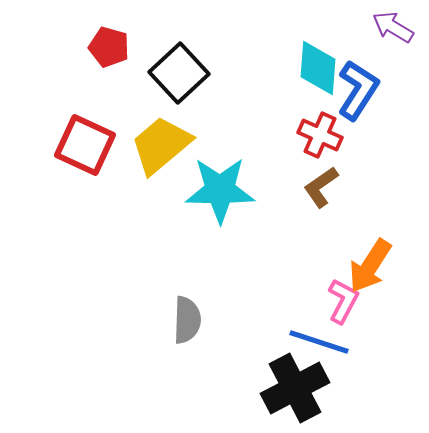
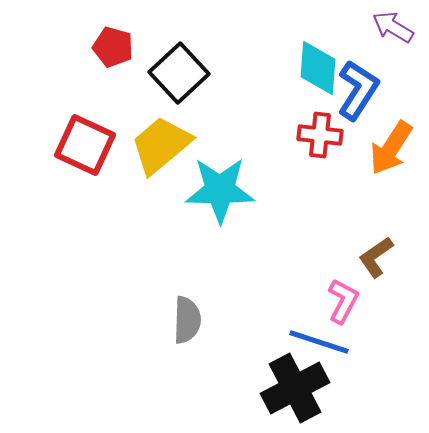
red pentagon: moved 4 px right
red cross: rotated 18 degrees counterclockwise
brown L-shape: moved 55 px right, 70 px down
orange arrow: moved 21 px right, 118 px up
